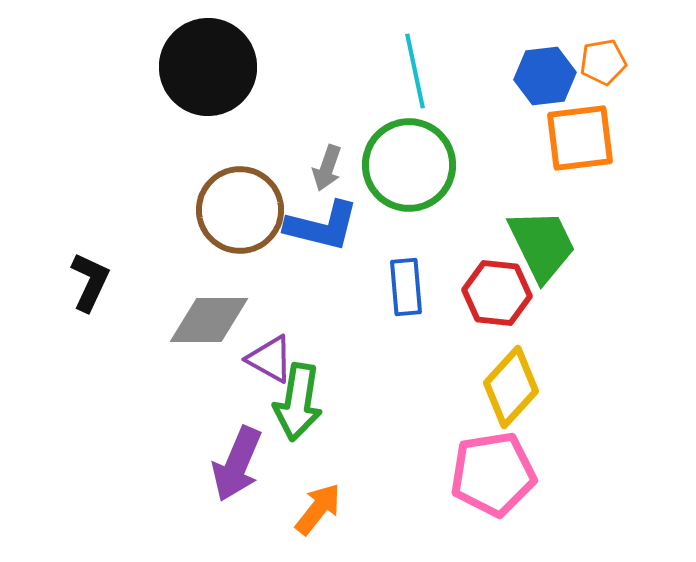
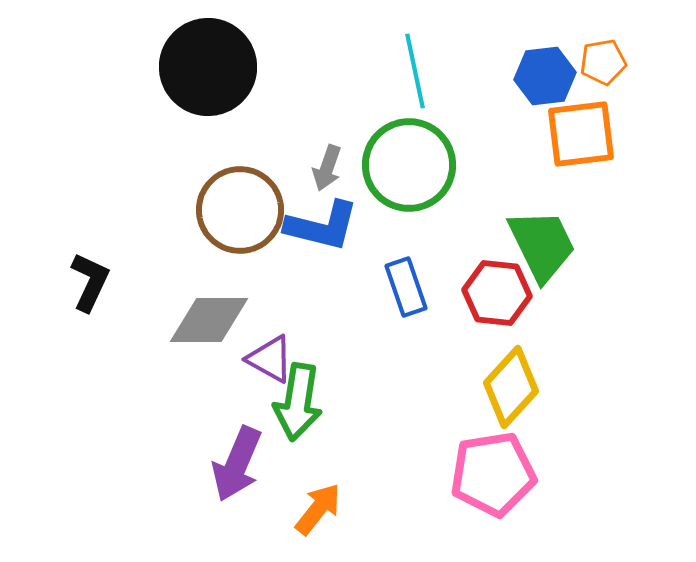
orange square: moved 1 px right, 4 px up
blue rectangle: rotated 14 degrees counterclockwise
